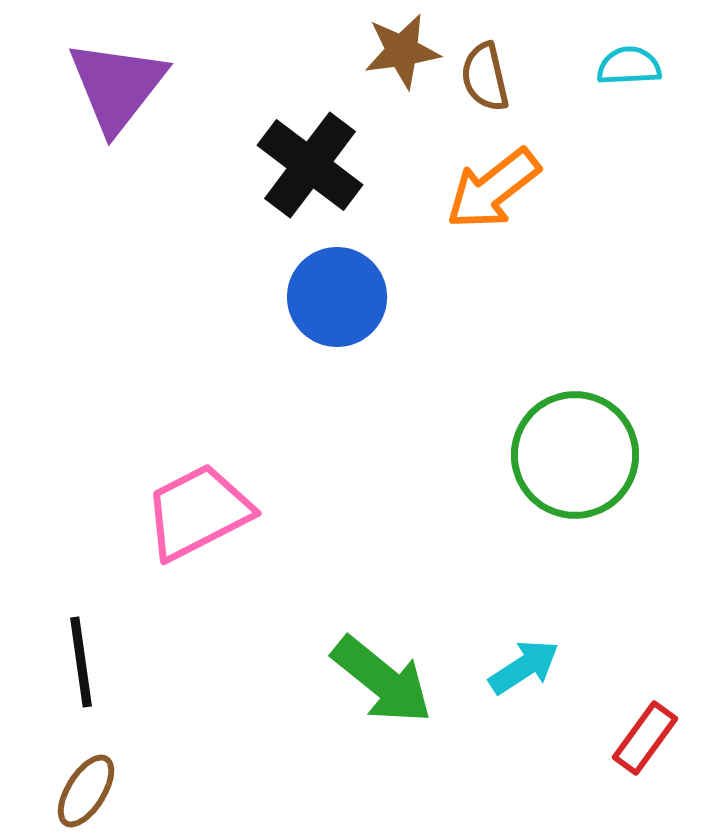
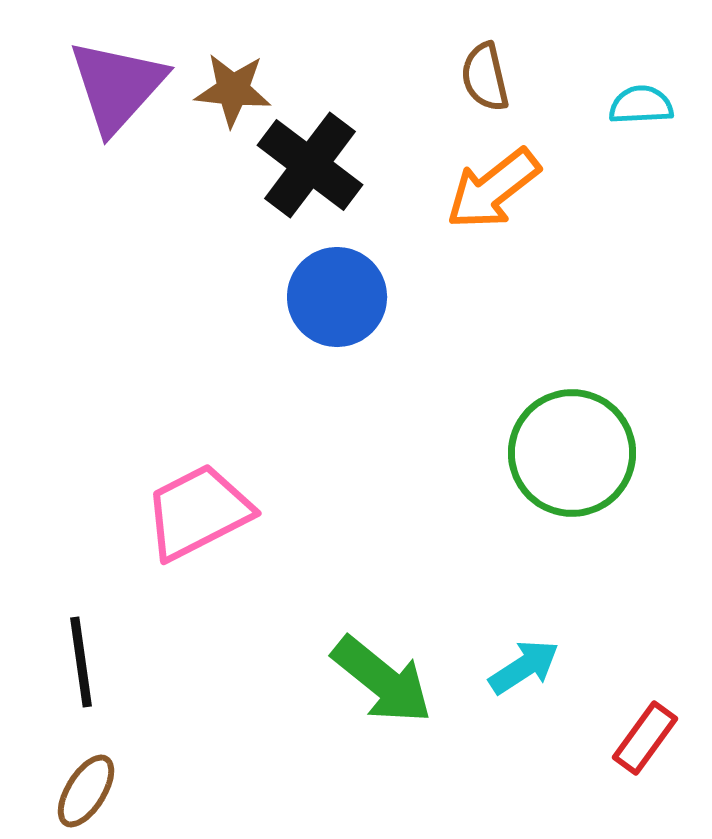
brown star: moved 169 px left, 39 px down; rotated 14 degrees clockwise
cyan semicircle: moved 12 px right, 39 px down
purple triangle: rotated 4 degrees clockwise
green circle: moved 3 px left, 2 px up
